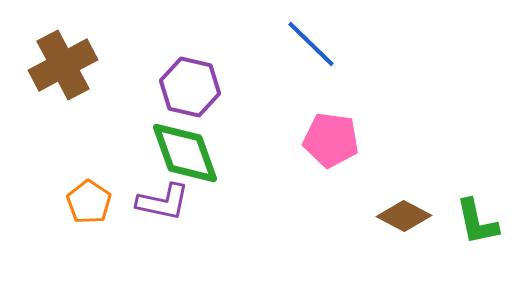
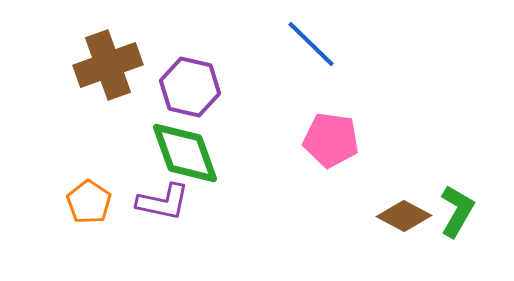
brown cross: moved 45 px right; rotated 8 degrees clockwise
green L-shape: moved 20 px left, 11 px up; rotated 138 degrees counterclockwise
